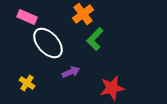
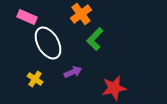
orange cross: moved 2 px left
white ellipse: rotated 12 degrees clockwise
purple arrow: moved 2 px right
yellow cross: moved 8 px right, 4 px up
red star: moved 2 px right
